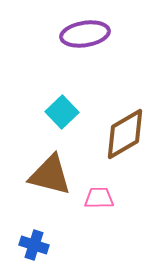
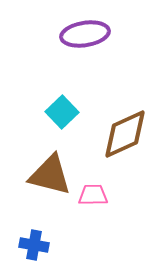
brown diamond: rotated 6 degrees clockwise
pink trapezoid: moved 6 px left, 3 px up
blue cross: rotated 8 degrees counterclockwise
